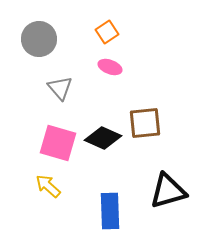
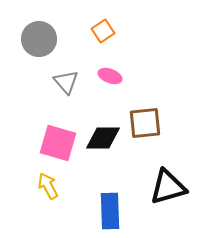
orange square: moved 4 px left, 1 px up
pink ellipse: moved 9 px down
gray triangle: moved 6 px right, 6 px up
black diamond: rotated 24 degrees counterclockwise
yellow arrow: rotated 20 degrees clockwise
black triangle: moved 4 px up
